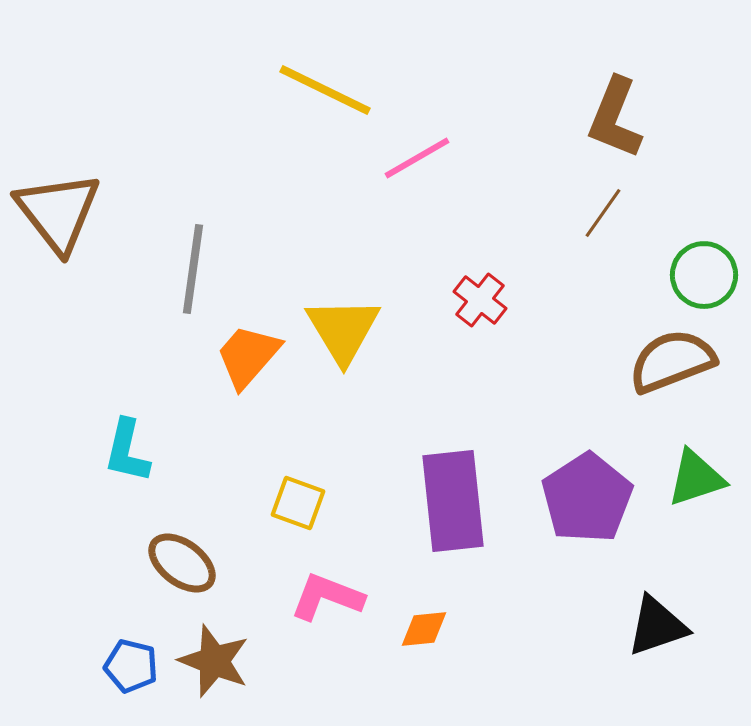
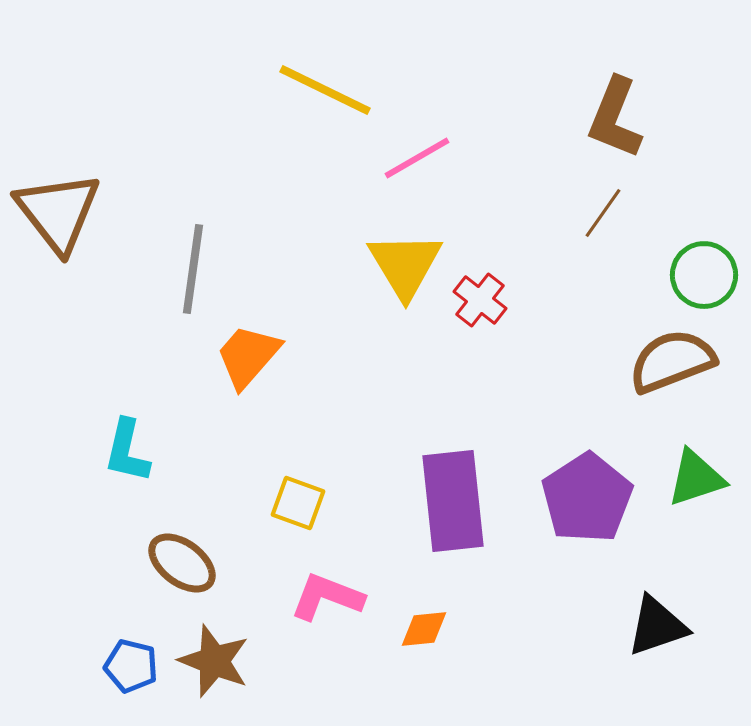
yellow triangle: moved 62 px right, 65 px up
